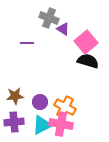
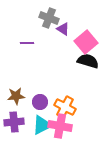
brown star: moved 1 px right
pink cross: moved 1 px left, 2 px down
